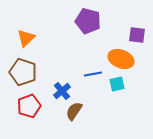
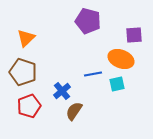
purple square: moved 3 px left; rotated 12 degrees counterclockwise
